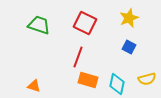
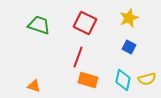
cyan diamond: moved 6 px right, 4 px up
